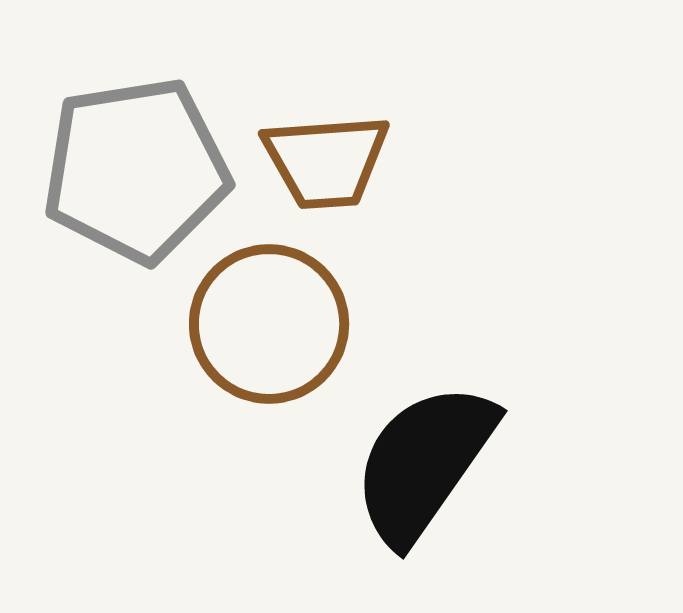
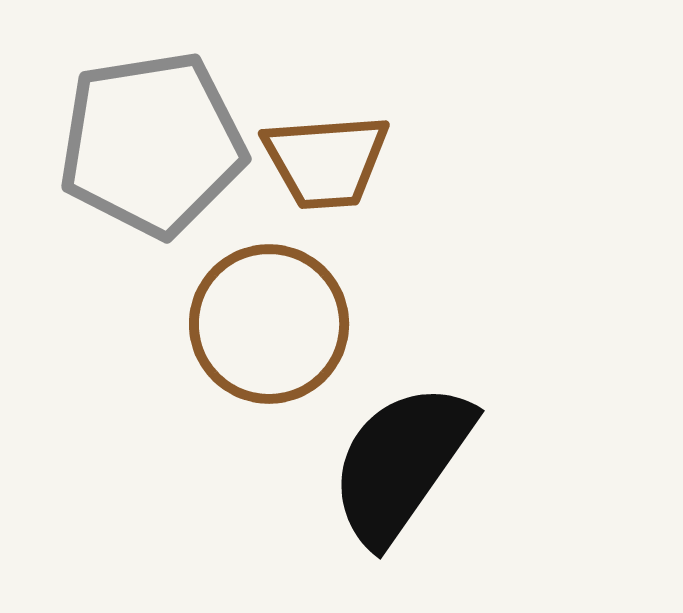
gray pentagon: moved 16 px right, 26 px up
black semicircle: moved 23 px left
